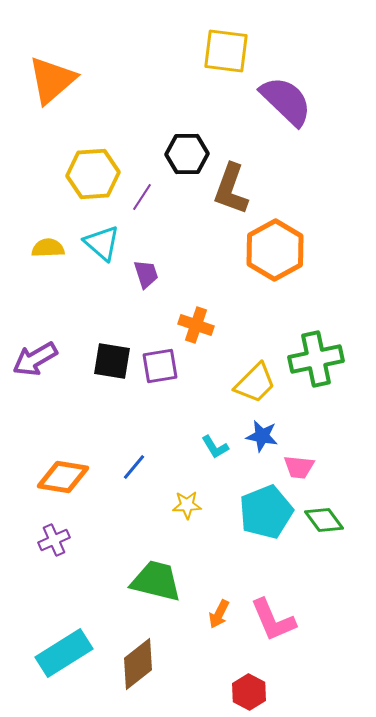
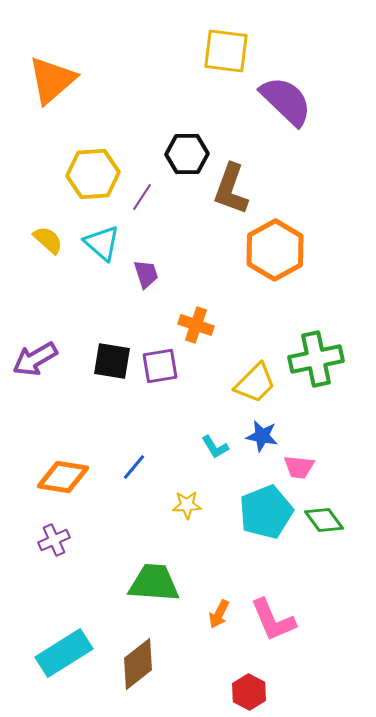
yellow semicircle: moved 8 px up; rotated 44 degrees clockwise
green trapezoid: moved 2 px left, 2 px down; rotated 10 degrees counterclockwise
